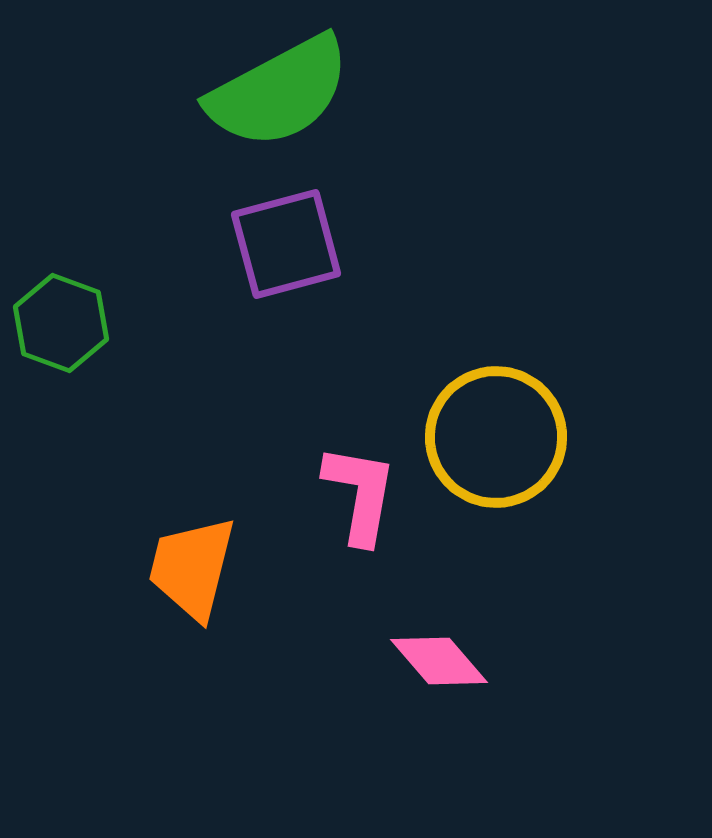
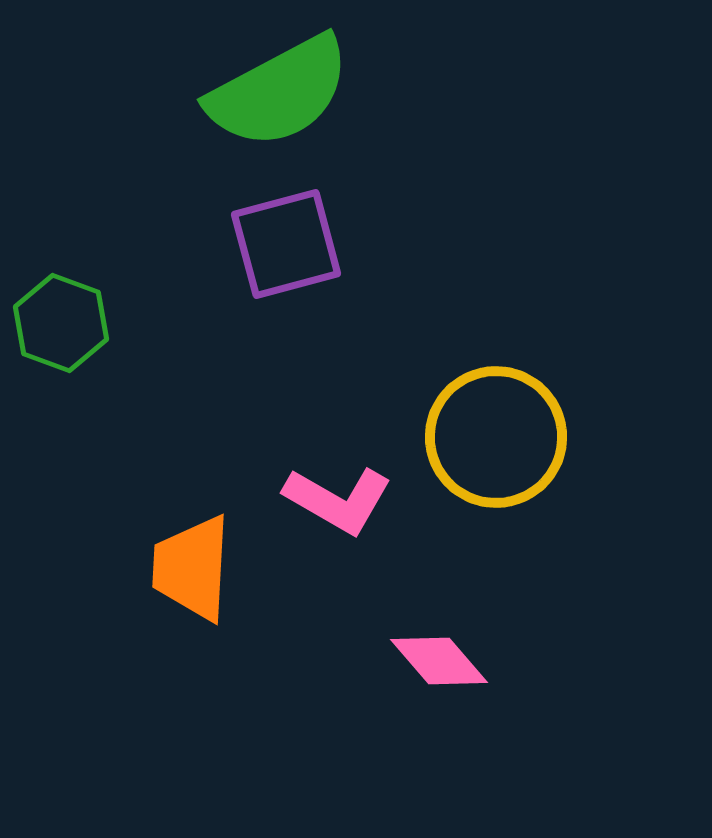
pink L-shape: moved 22 px left, 6 px down; rotated 110 degrees clockwise
orange trapezoid: rotated 11 degrees counterclockwise
